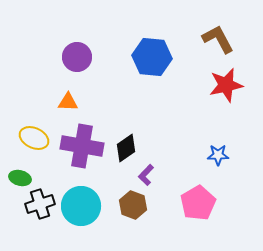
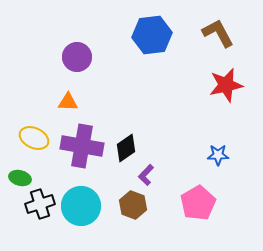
brown L-shape: moved 6 px up
blue hexagon: moved 22 px up; rotated 12 degrees counterclockwise
